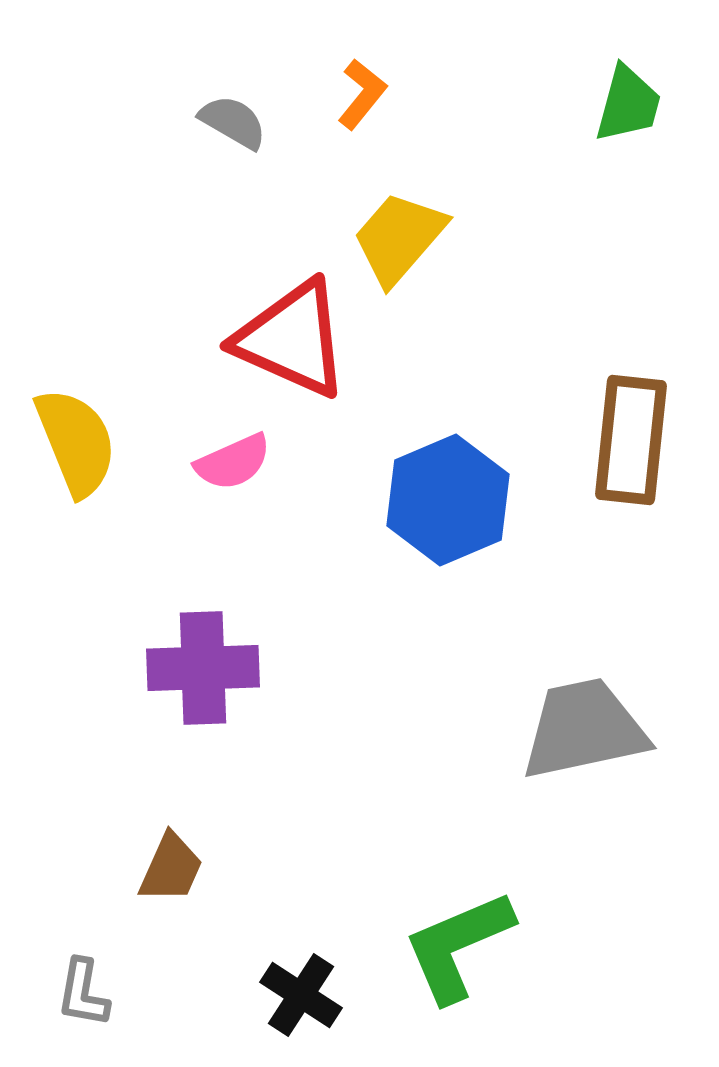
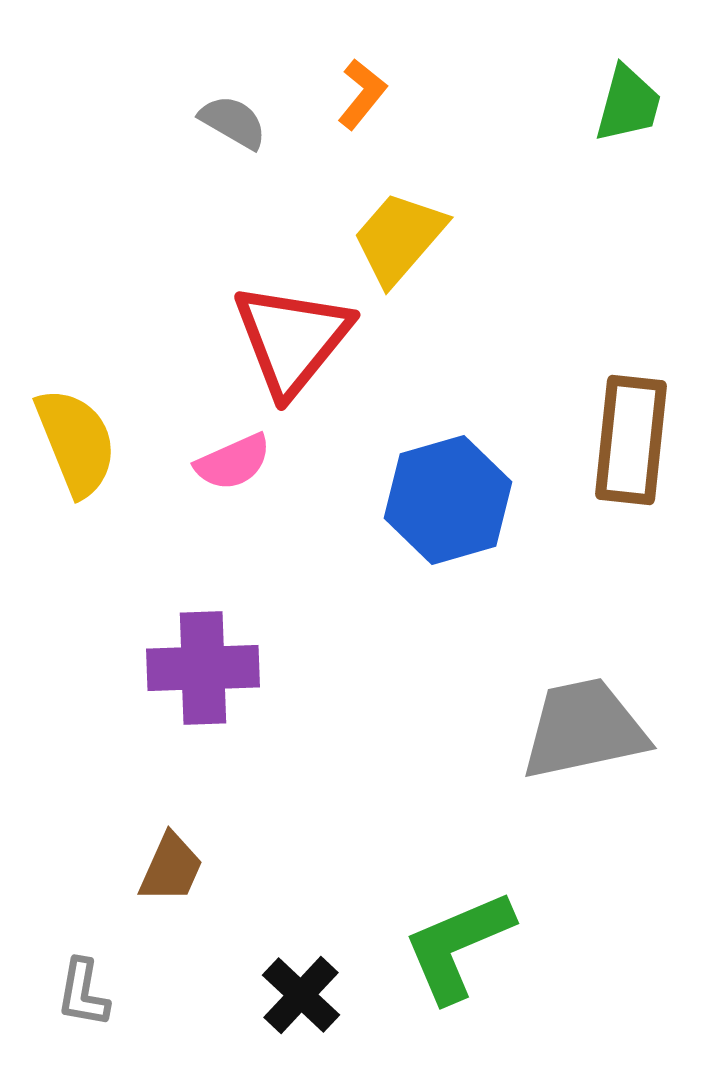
red triangle: rotated 45 degrees clockwise
blue hexagon: rotated 7 degrees clockwise
black cross: rotated 10 degrees clockwise
